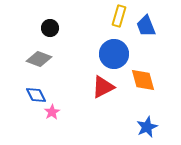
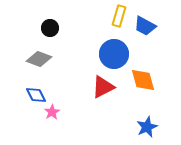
blue trapezoid: moved 1 px left; rotated 40 degrees counterclockwise
